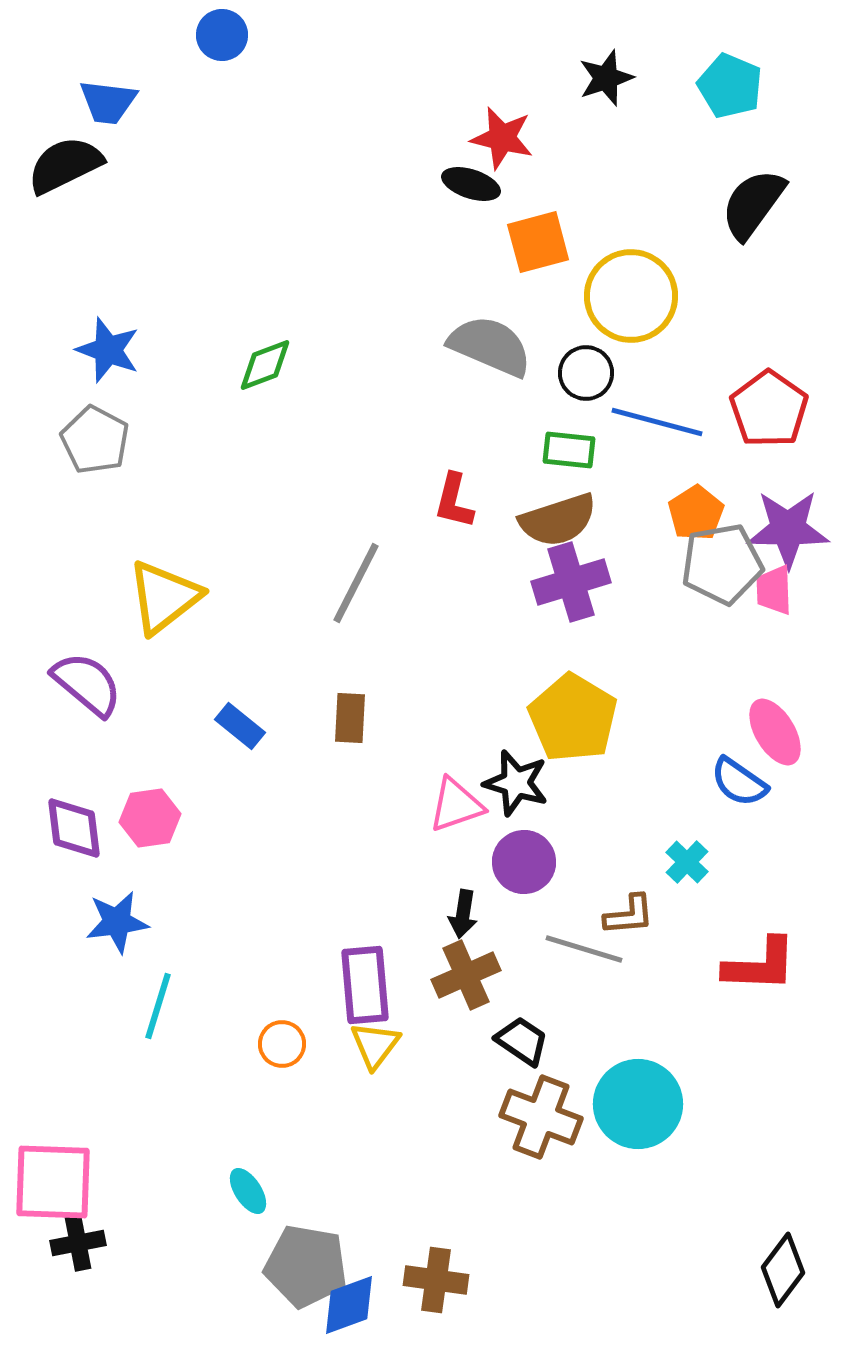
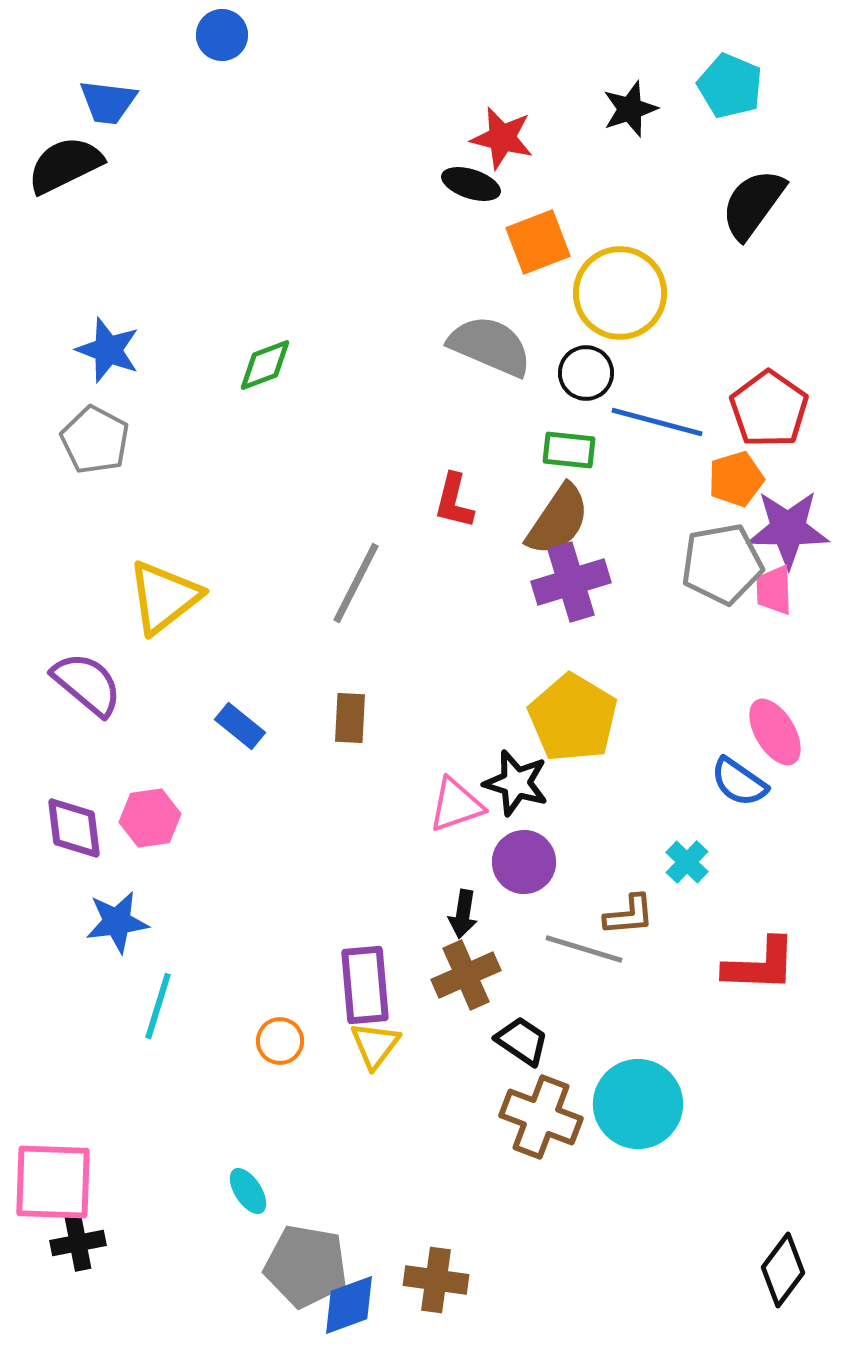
black star at (606, 78): moved 24 px right, 31 px down
orange square at (538, 242): rotated 6 degrees counterclockwise
yellow circle at (631, 296): moved 11 px left, 3 px up
orange pentagon at (696, 513): moved 40 px right, 34 px up; rotated 16 degrees clockwise
brown semicircle at (558, 520): rotated 38 degrees counterclockwise
orange circle at (282, 1044): moved 2 px left, 3 px up
